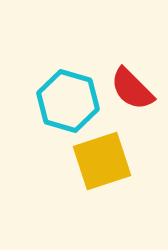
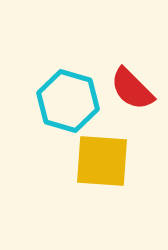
yellow square: rotated 22 degrees clockwise
